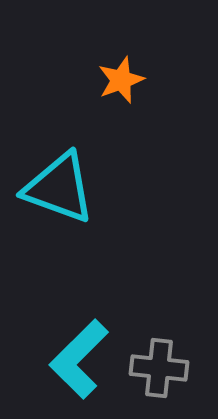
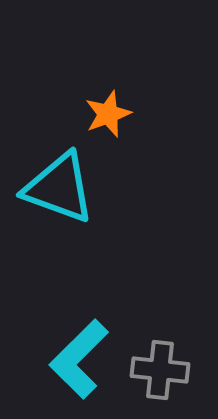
orange star: moved 13 px left, 34 px down
gray cross: moved 1 px right, 2 px down
